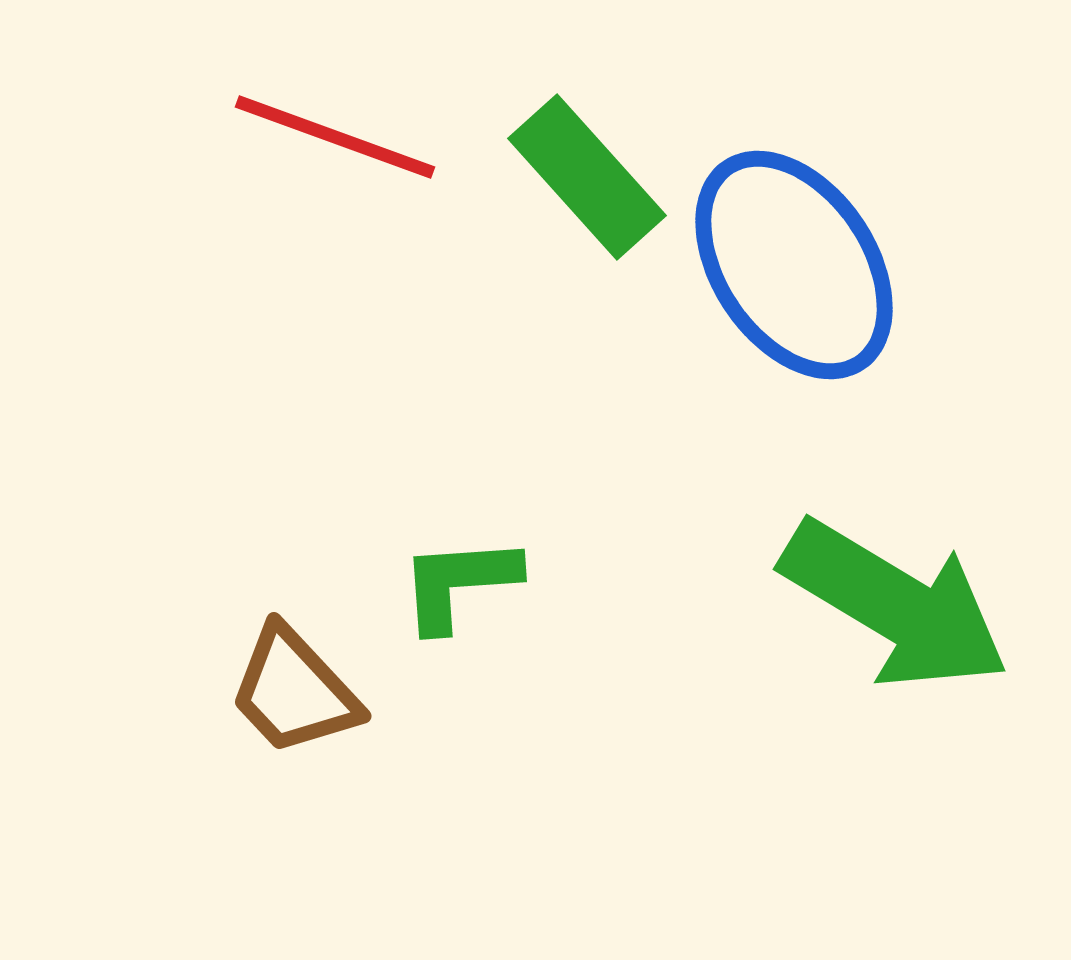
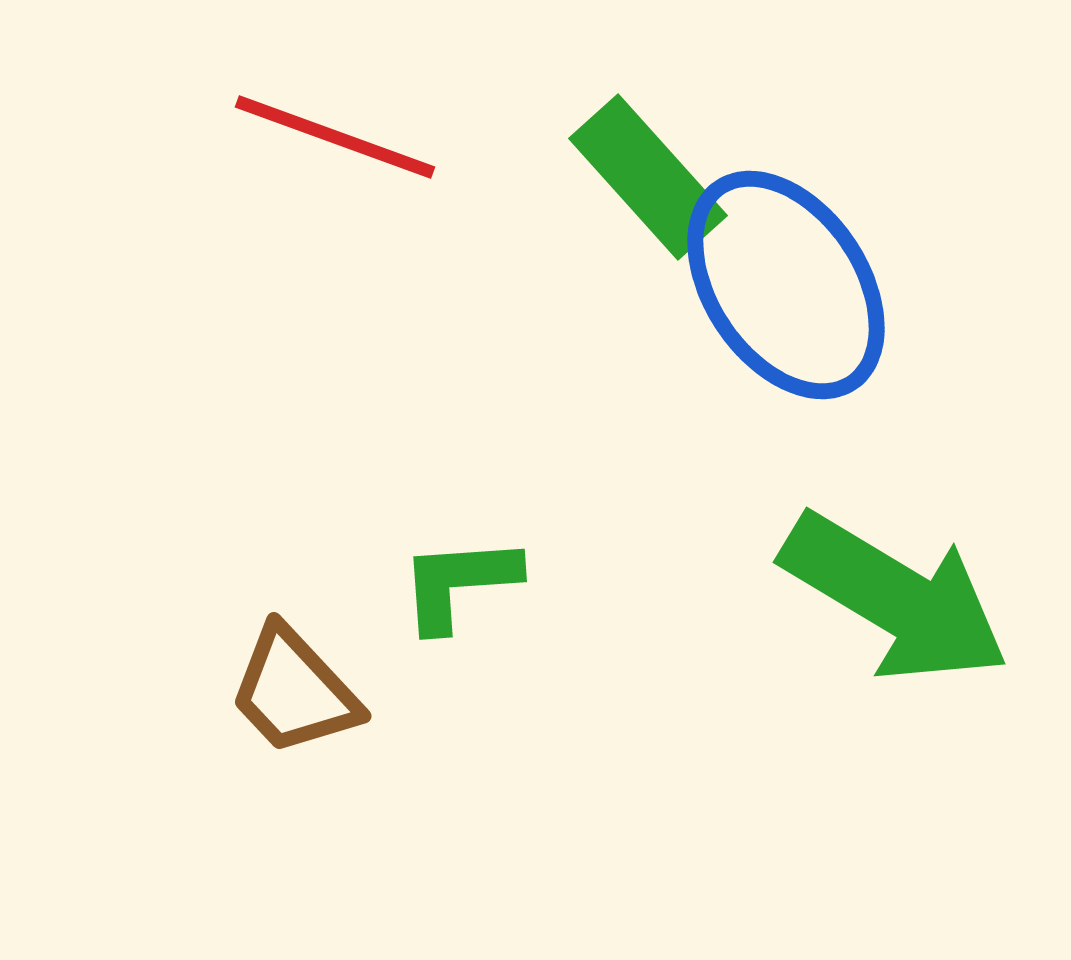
green rectangle: moved 61 px right
blue ellipse: moved 8 px left, 20 px down
green arrow: moved 7 px up
